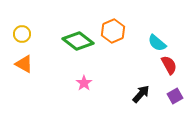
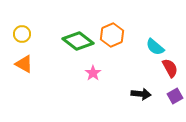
orange hexagon: moved 1 px left, 4 px down
cyan semicircle: moved 2 px left, 4 px down
red semicircle: moved 1 px right, 3 px down
pink star: moved 9 px right, 10 px up
black arrow: rotated 54 degrees clockwise
